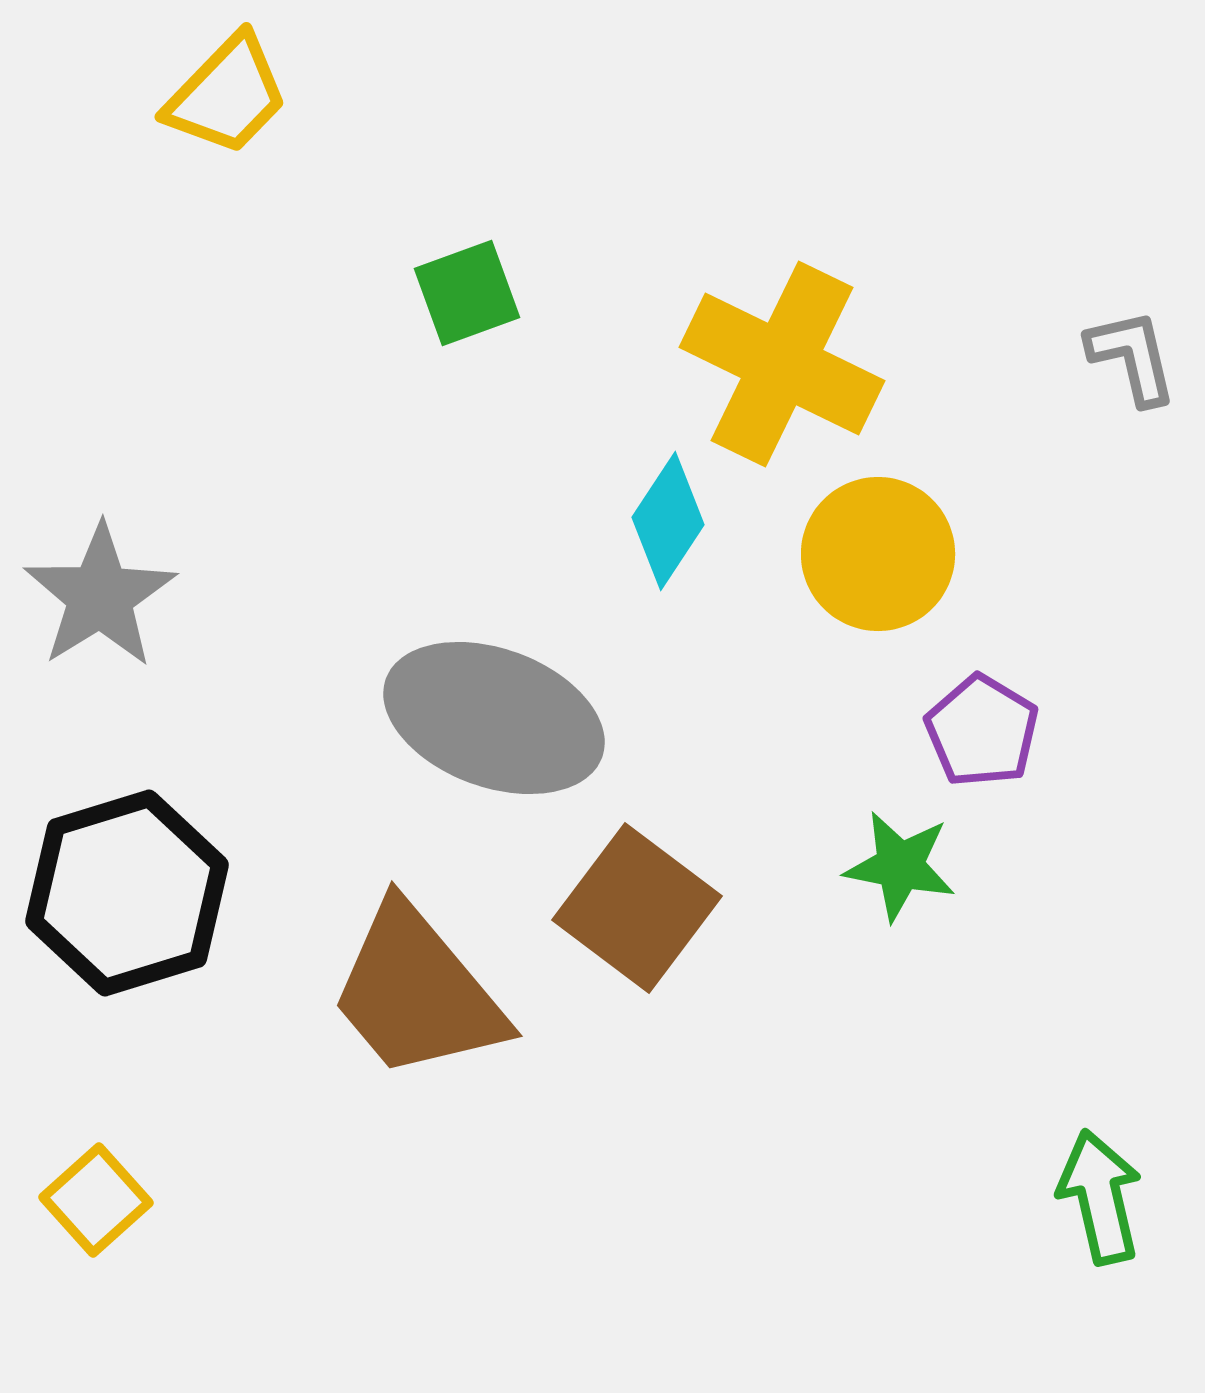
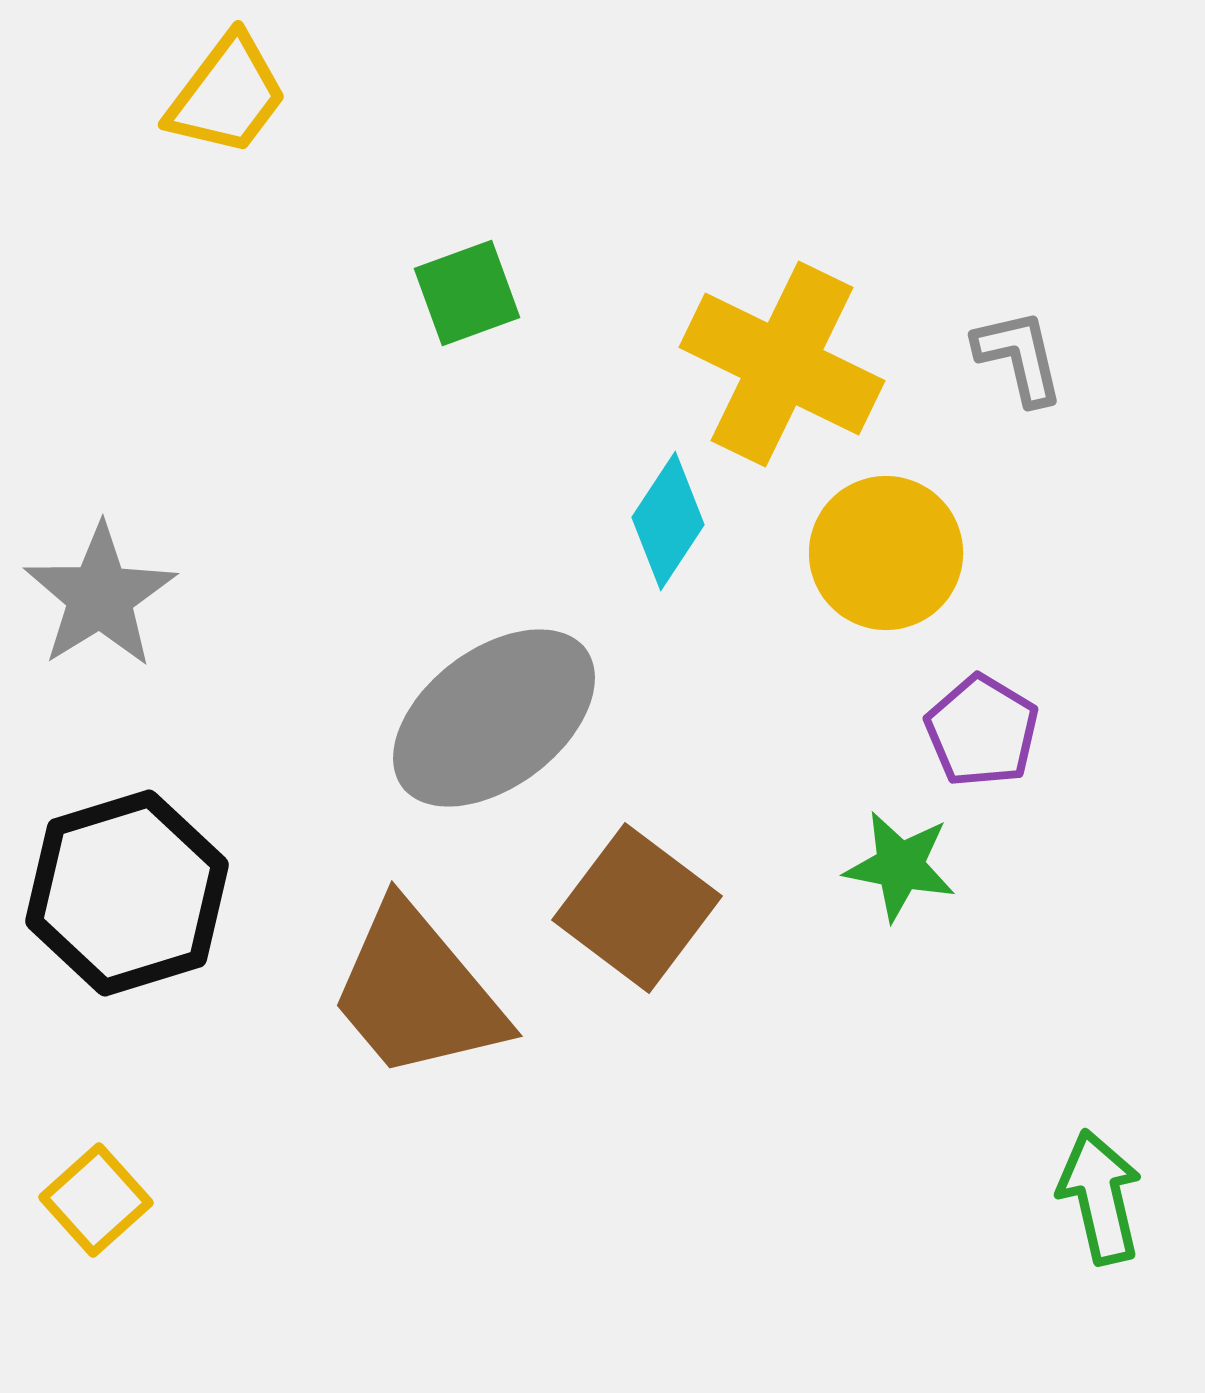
yellow trapezoid: rotated 7 degrees counterclockwise
gray L-shape: moved 113 px left
yellow circle: moved 8 px right, 1 px up
gray ellipse: rotated 57 degrees counterclockwise
